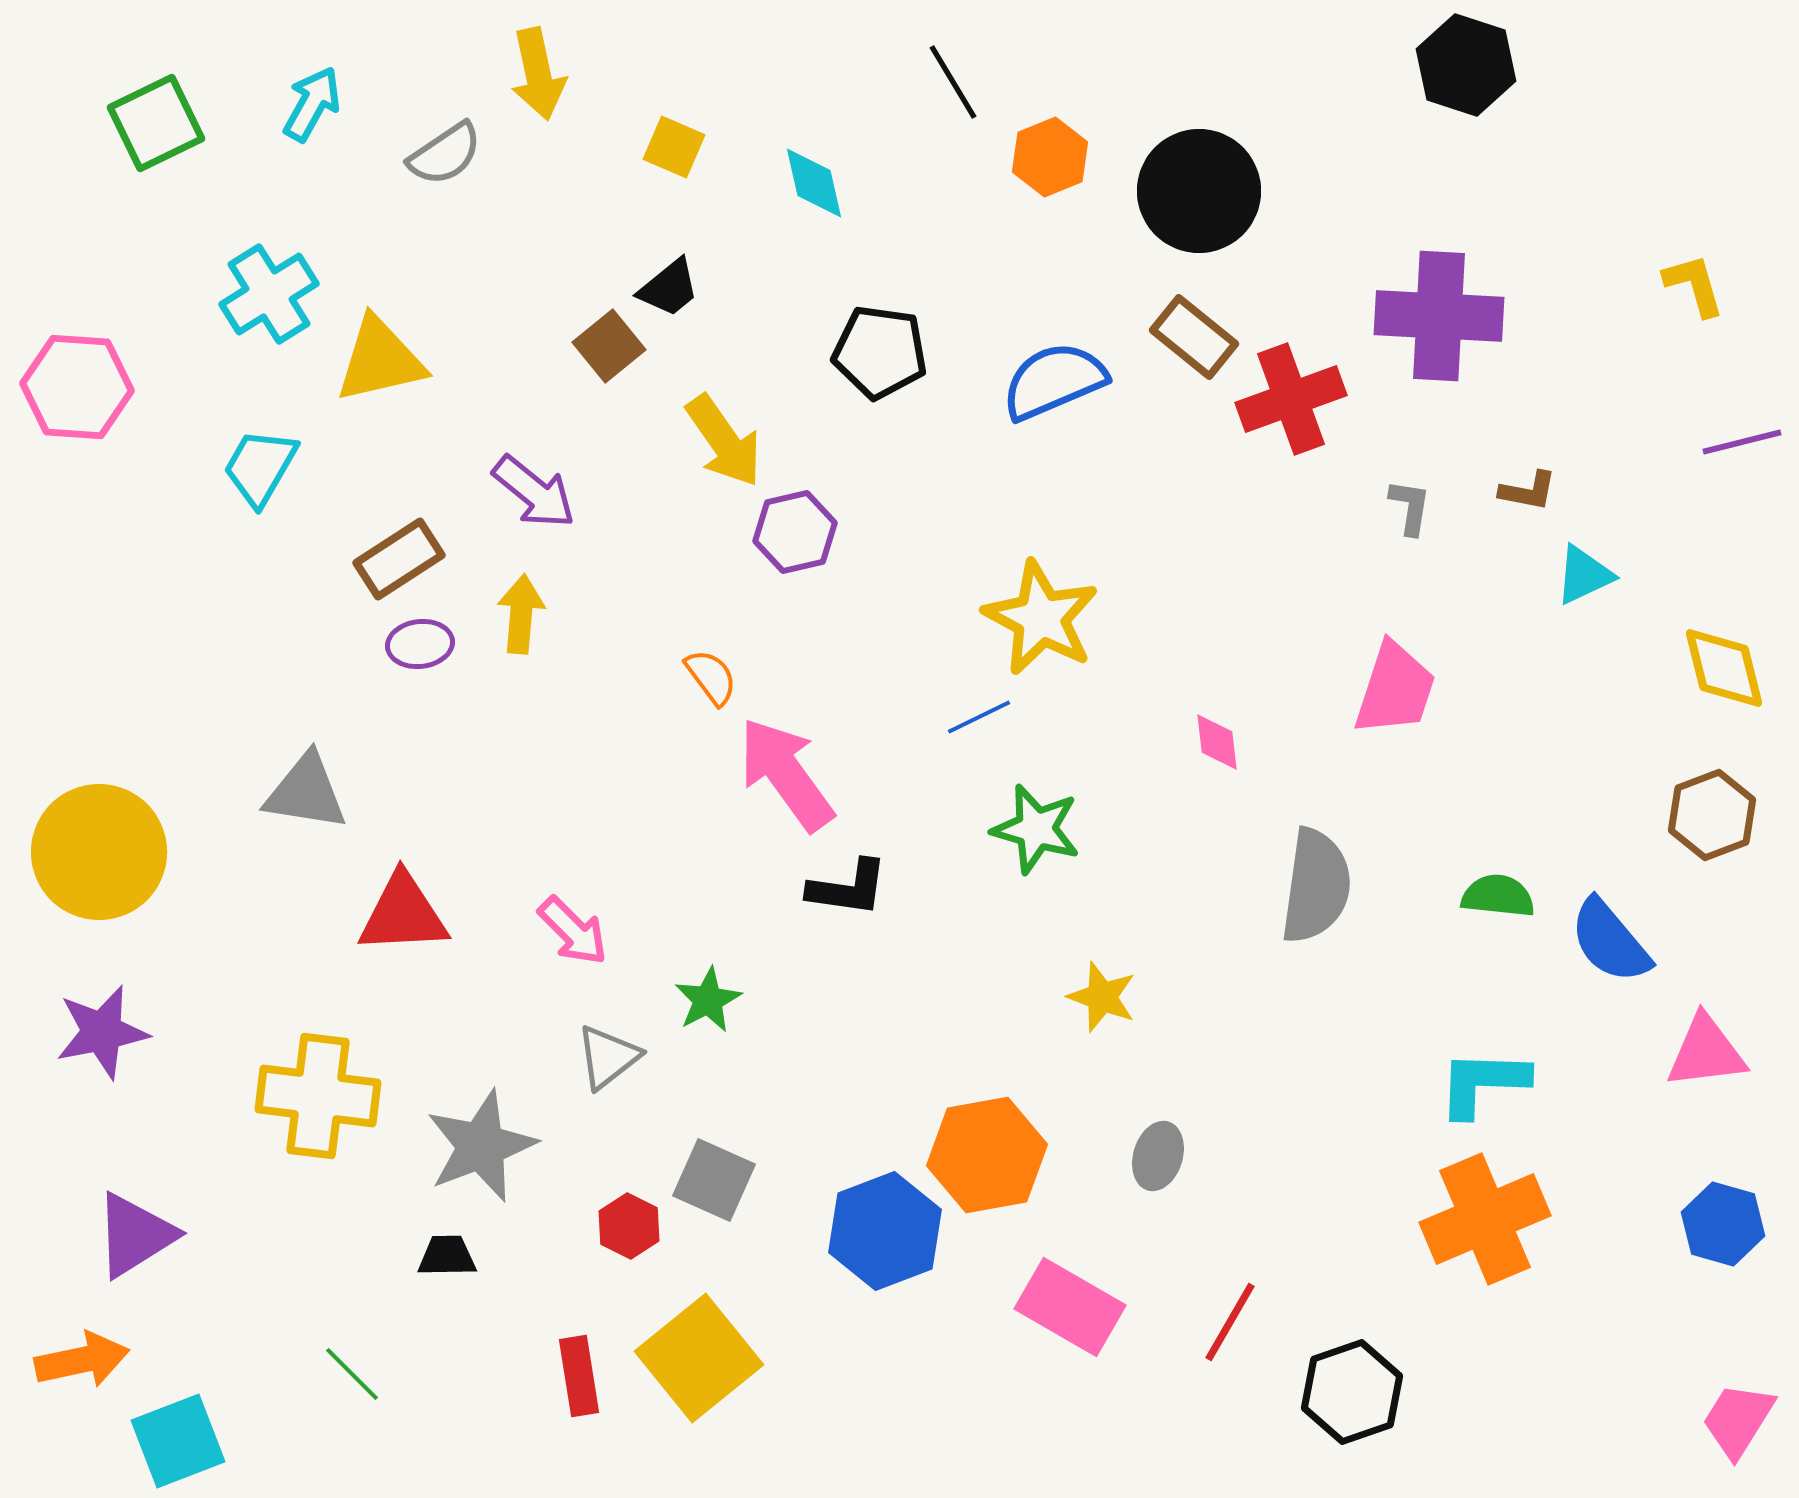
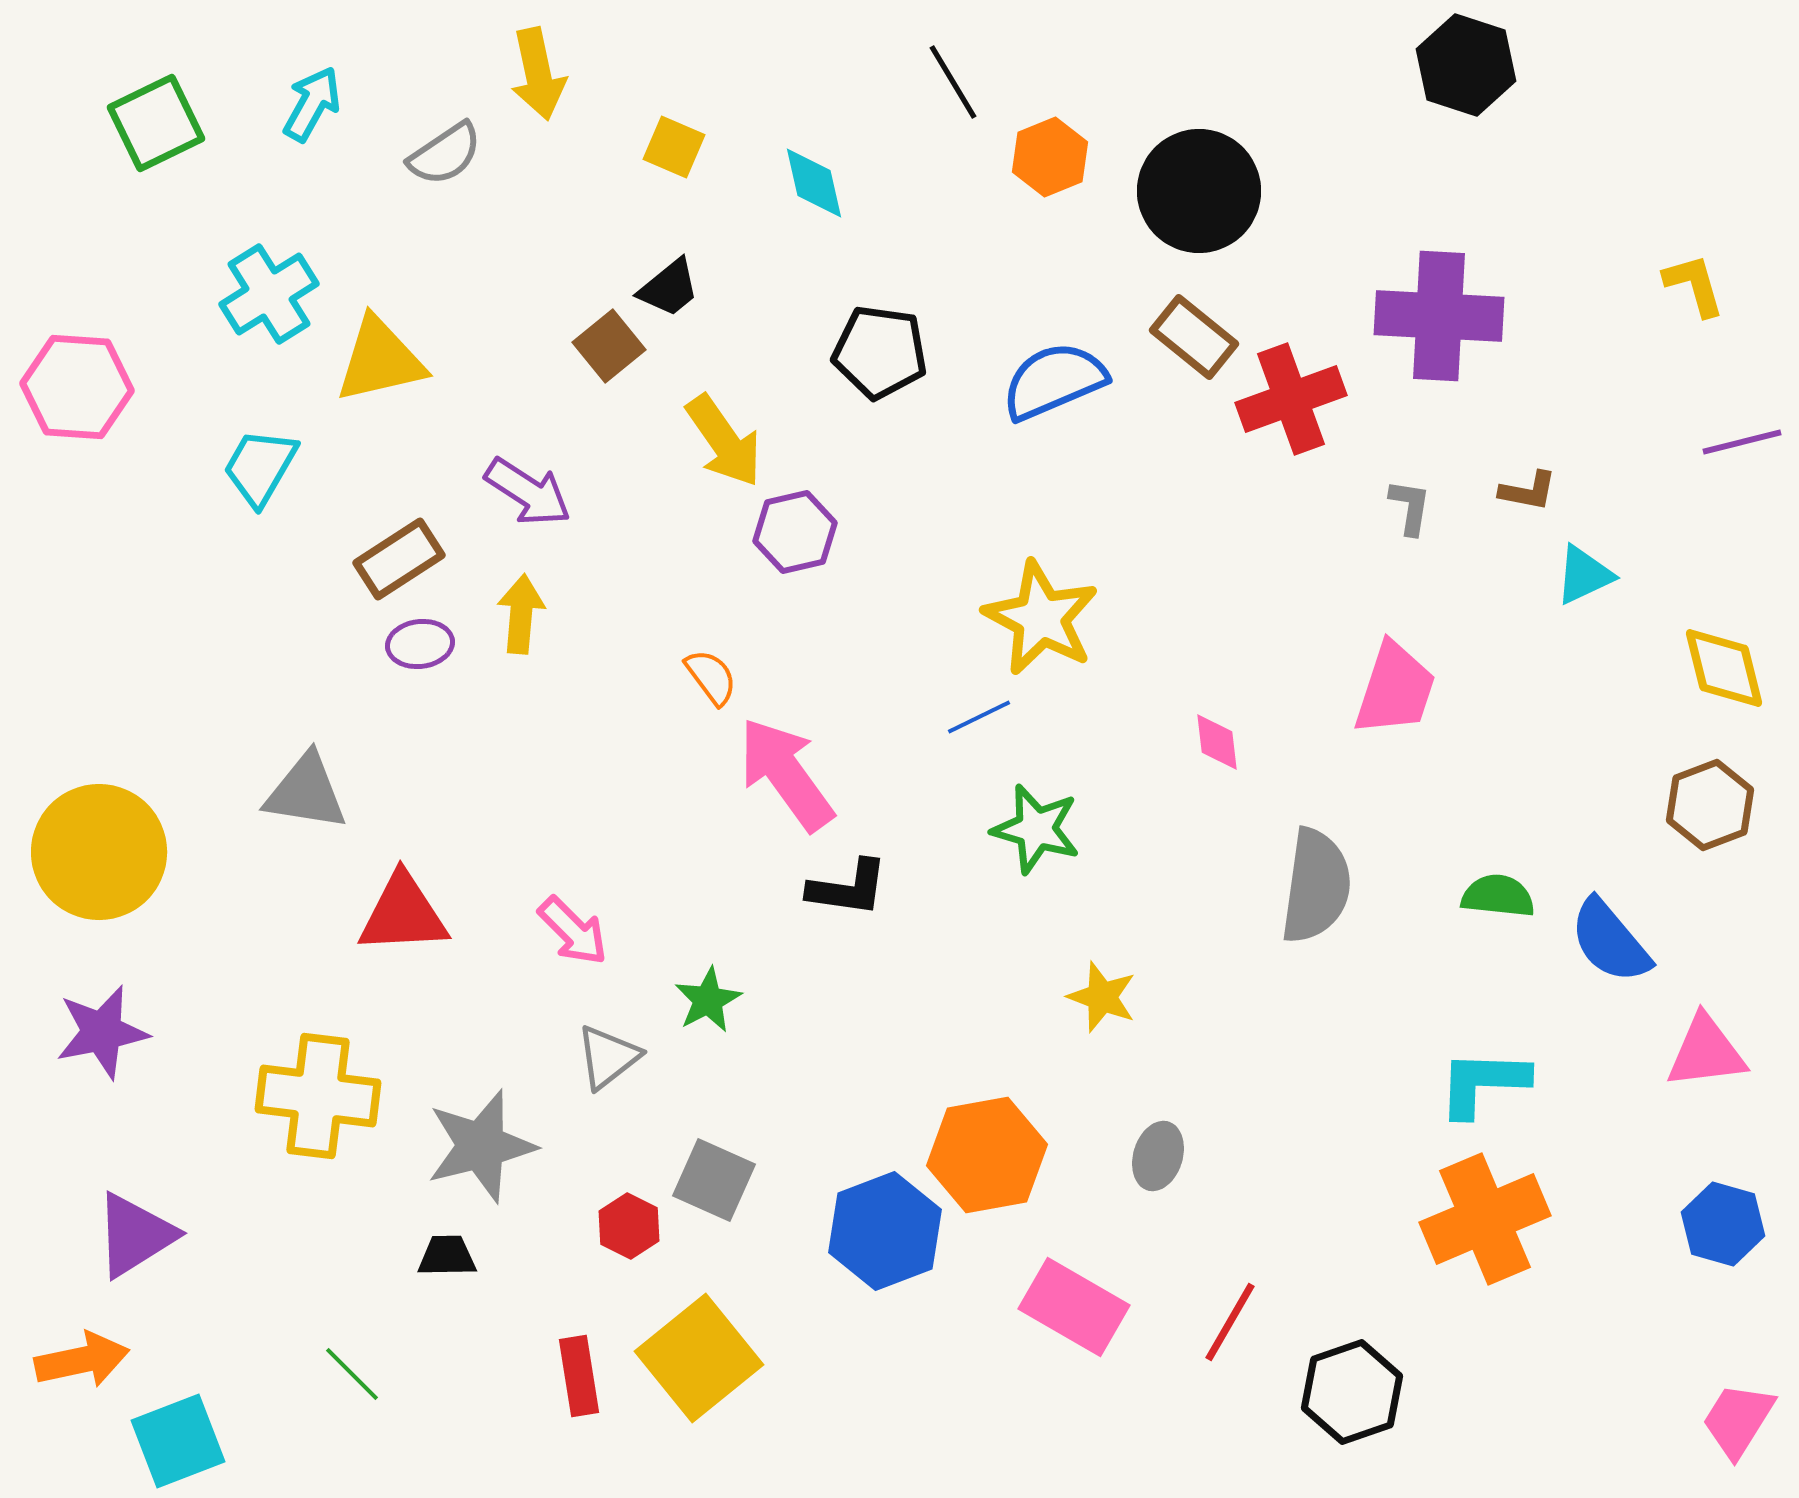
purple arrow at (534, 492): moved 6 px left; rotated 6 degrees counterclockwise
brown hexagon at (1712, 815): moved 2 px left, 10 px up
gray star at (481, 1146): rotated 7 degrees clockwise
pink rectangle at (1070, 1307): moved 4 px right
